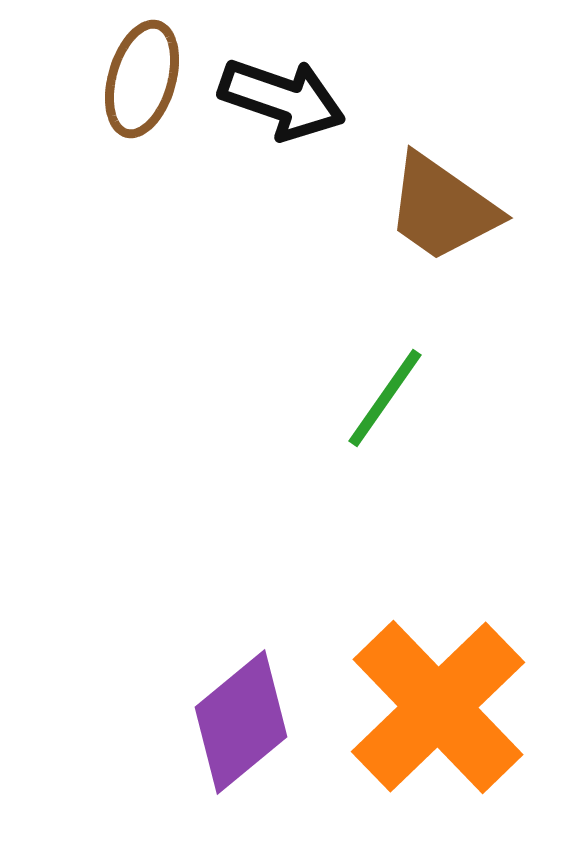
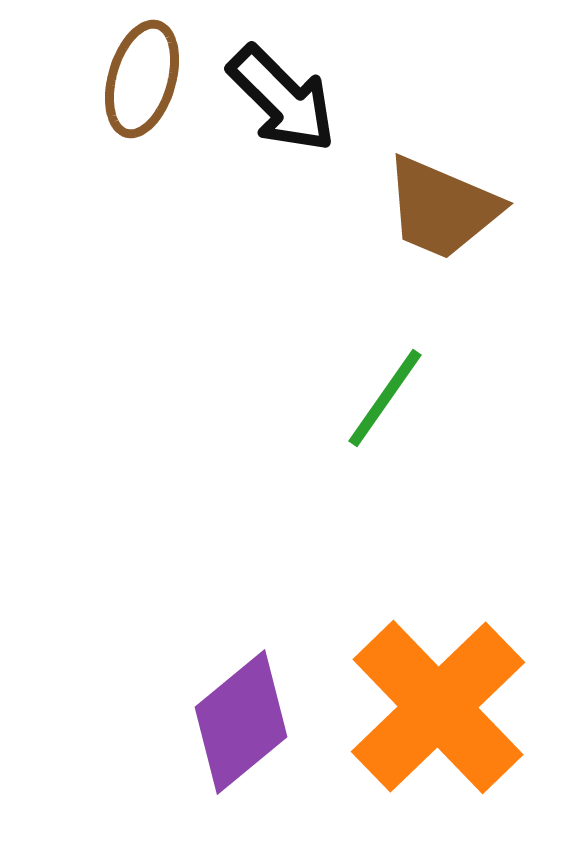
black arrow: rotated 26 degrees clockwise
brown trapezoid: rotated 12 degrees counterclockwise
